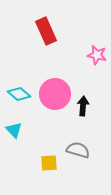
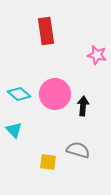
red rectangle: rotated 16 degrees clockwise
yellow square: moved 1 px left, 1 px up; rotated 12 degrees clockwise
